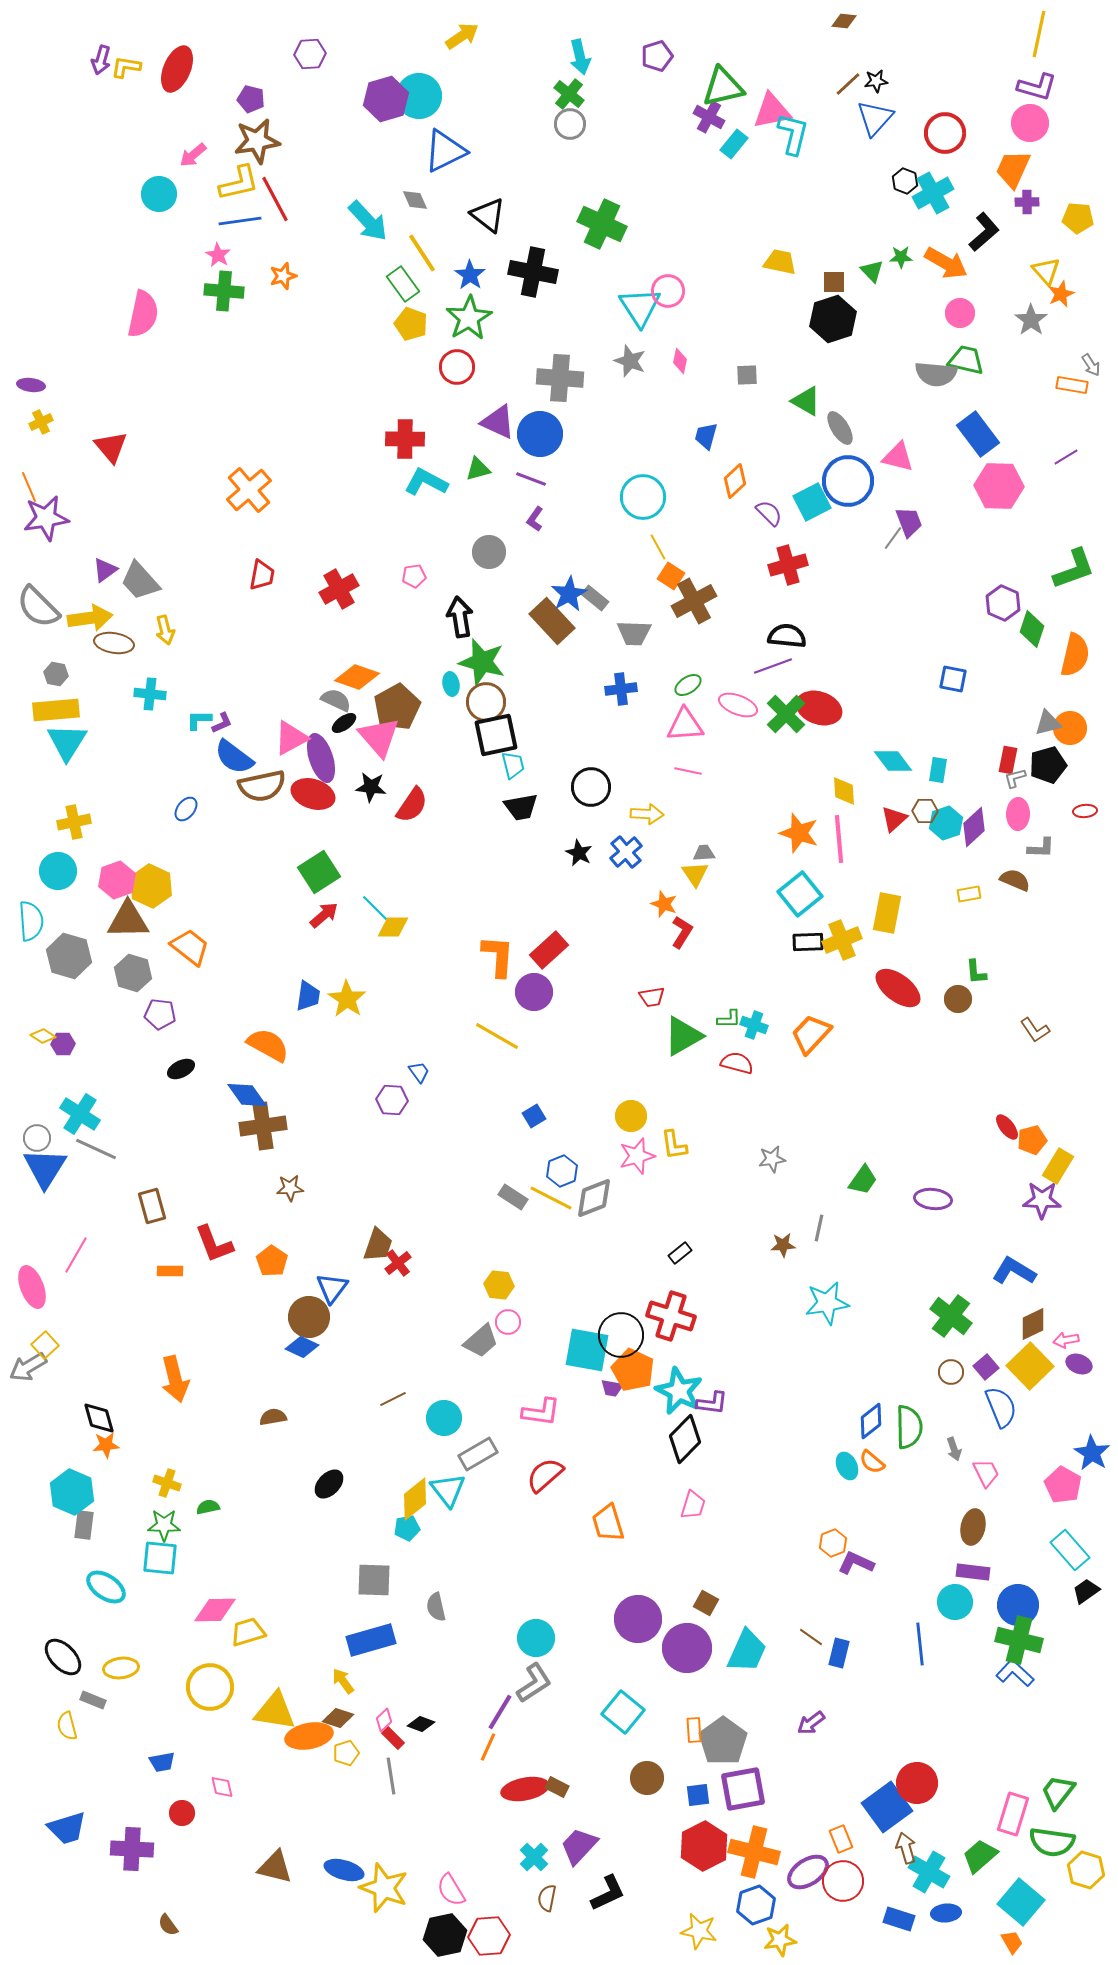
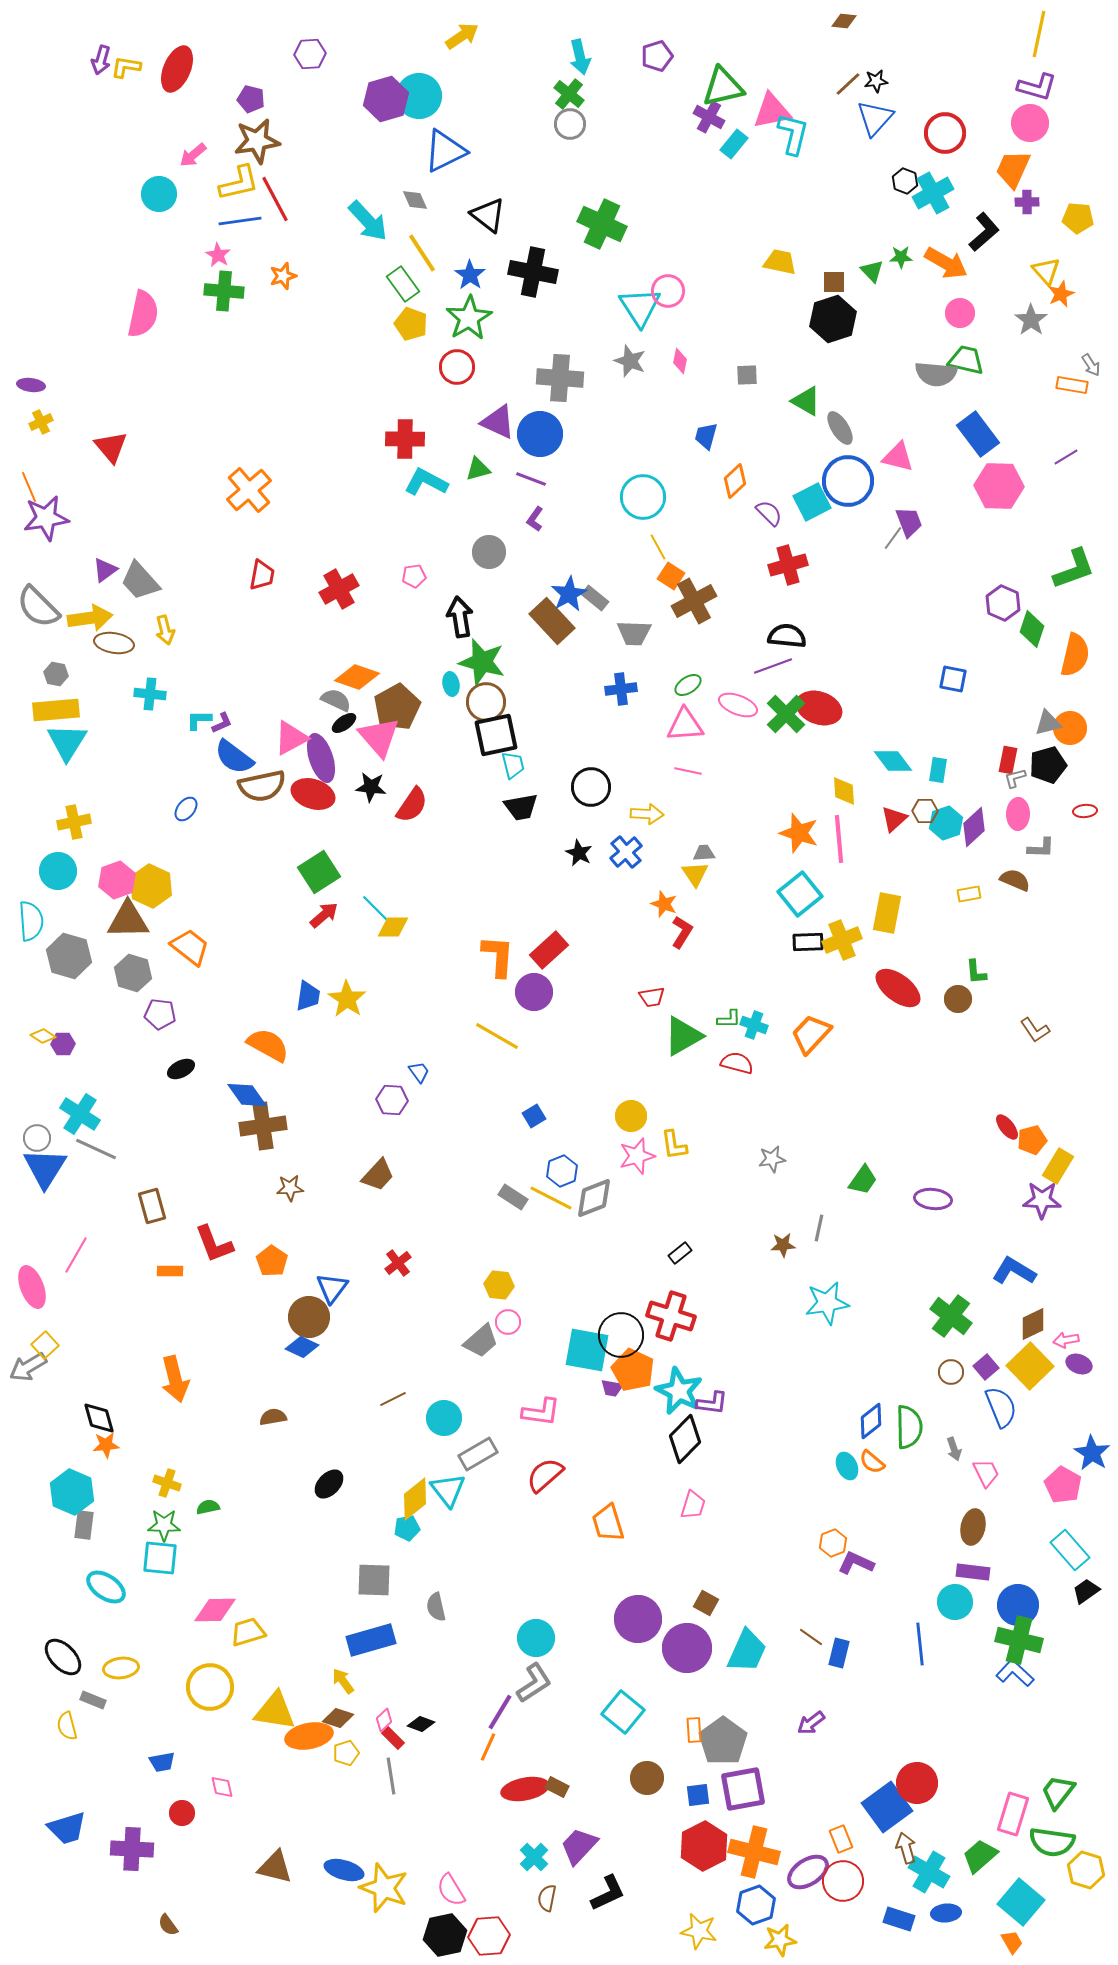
brown trapezoid at (378, 1245): moved 70 px up; rotated 24 degrees clockwise
